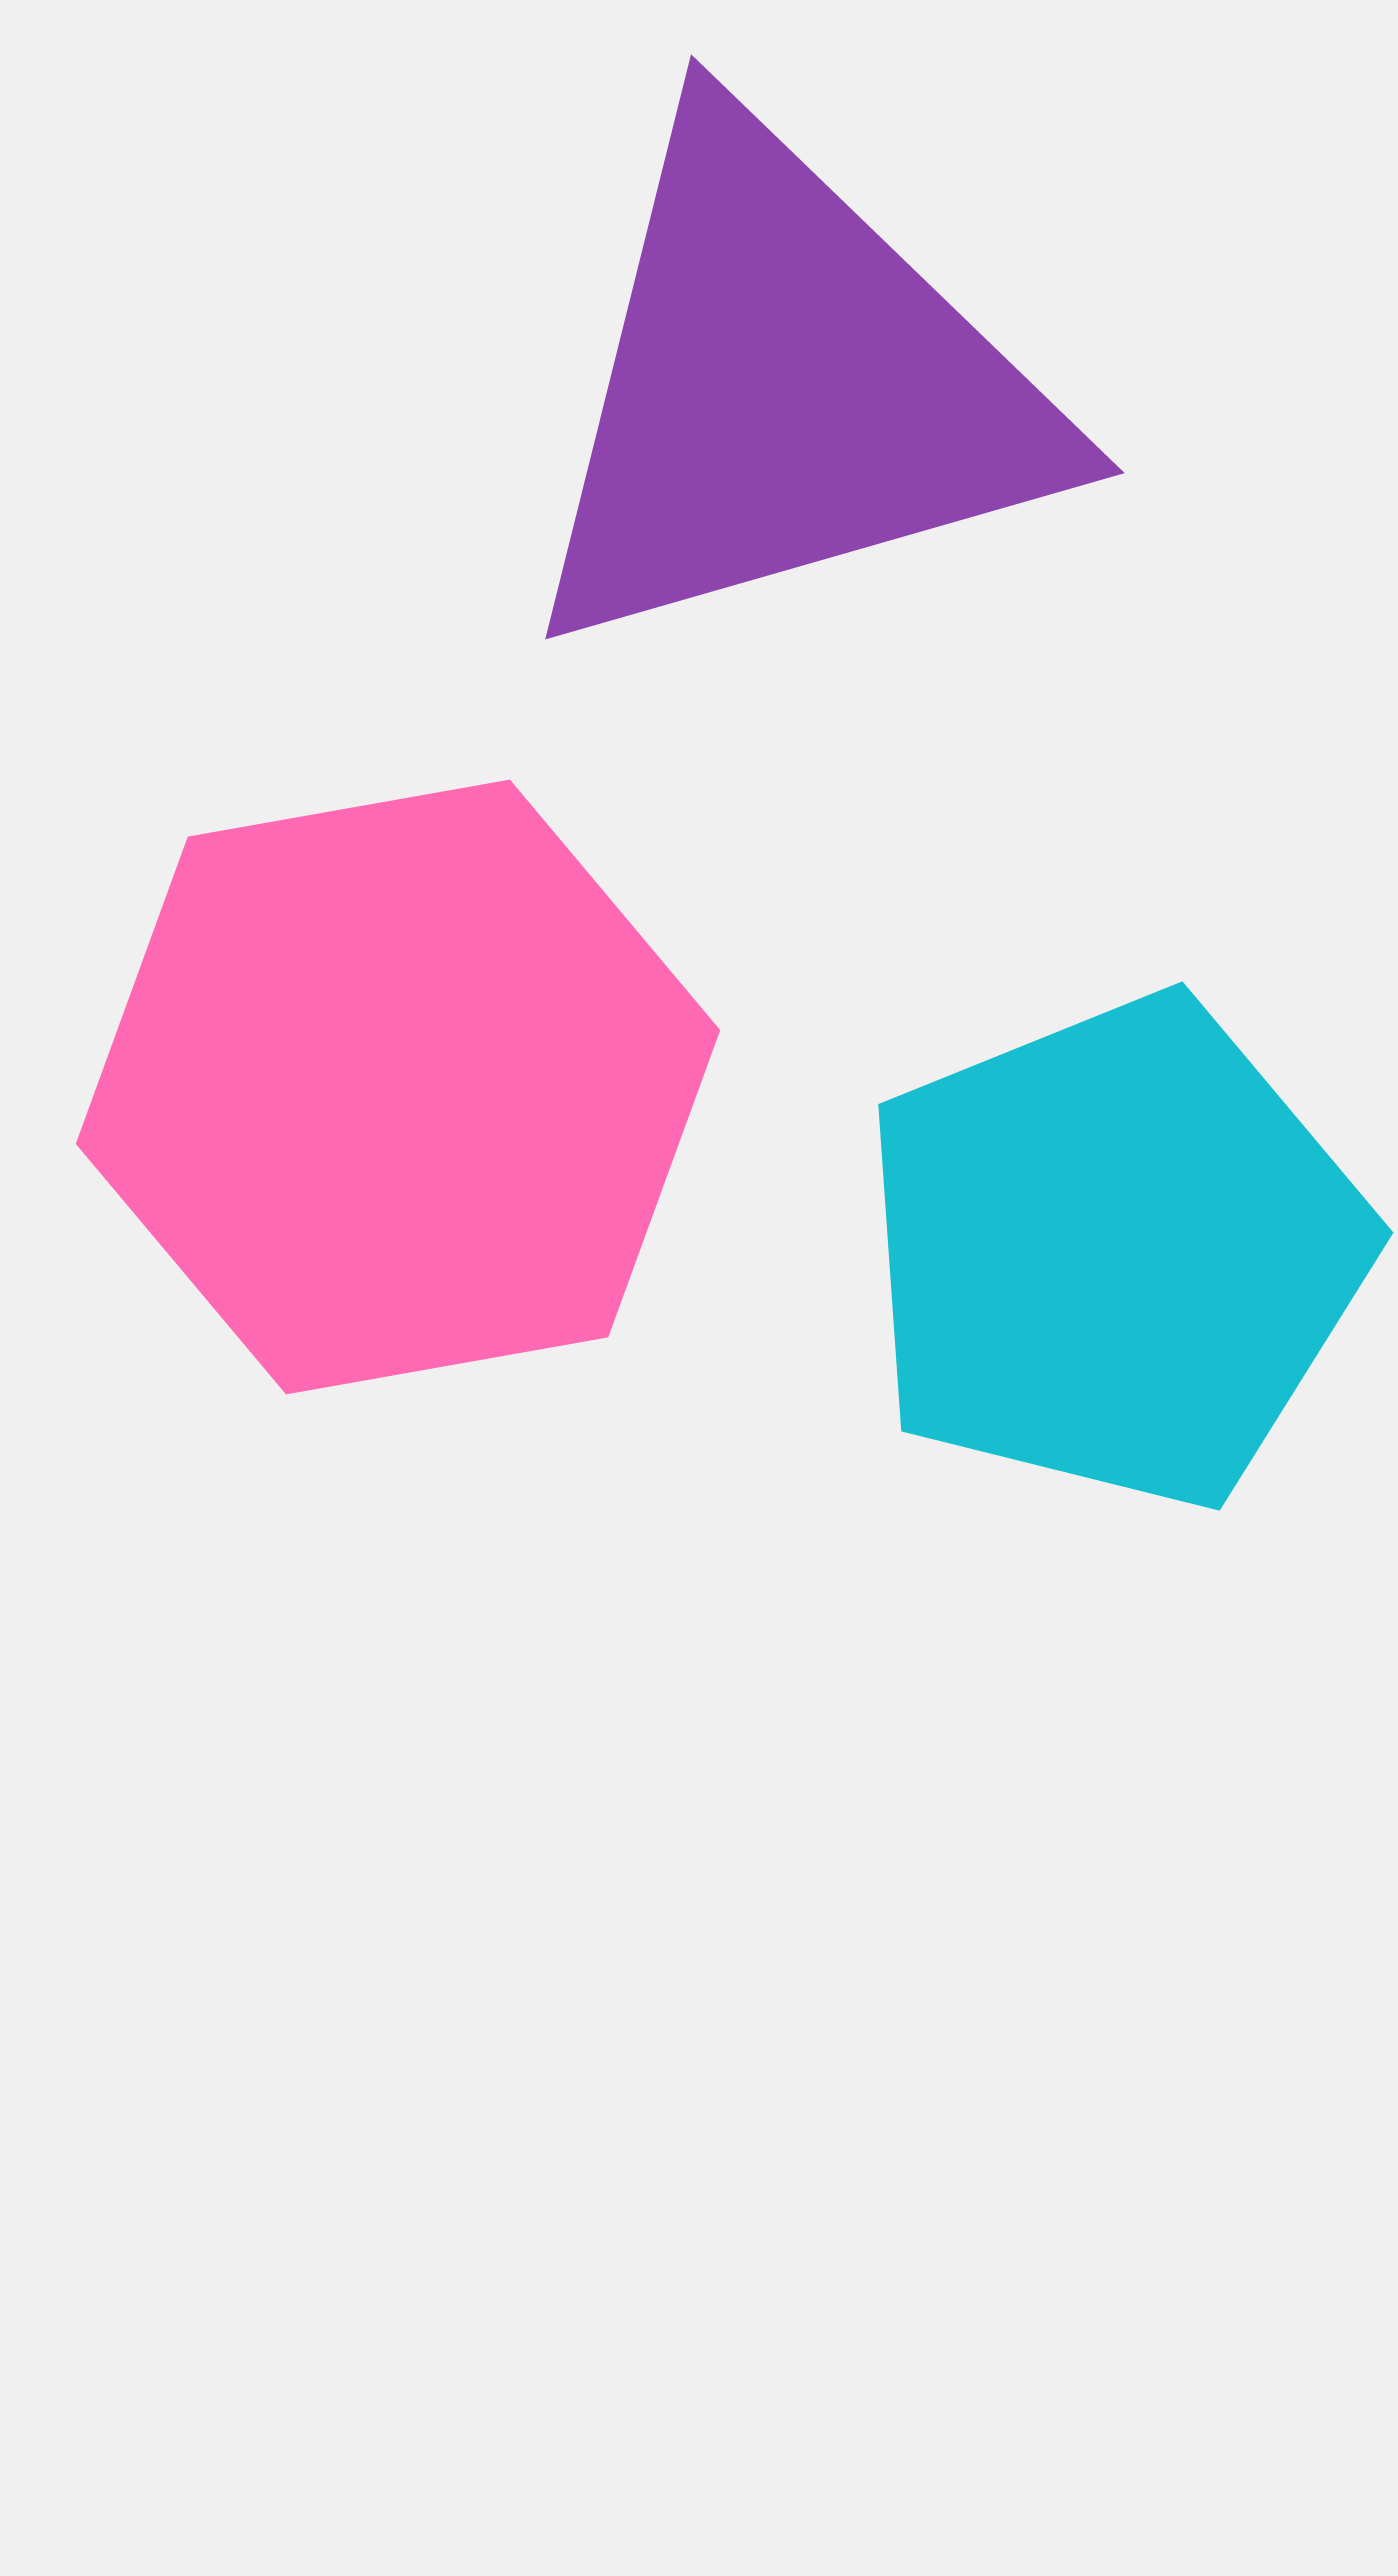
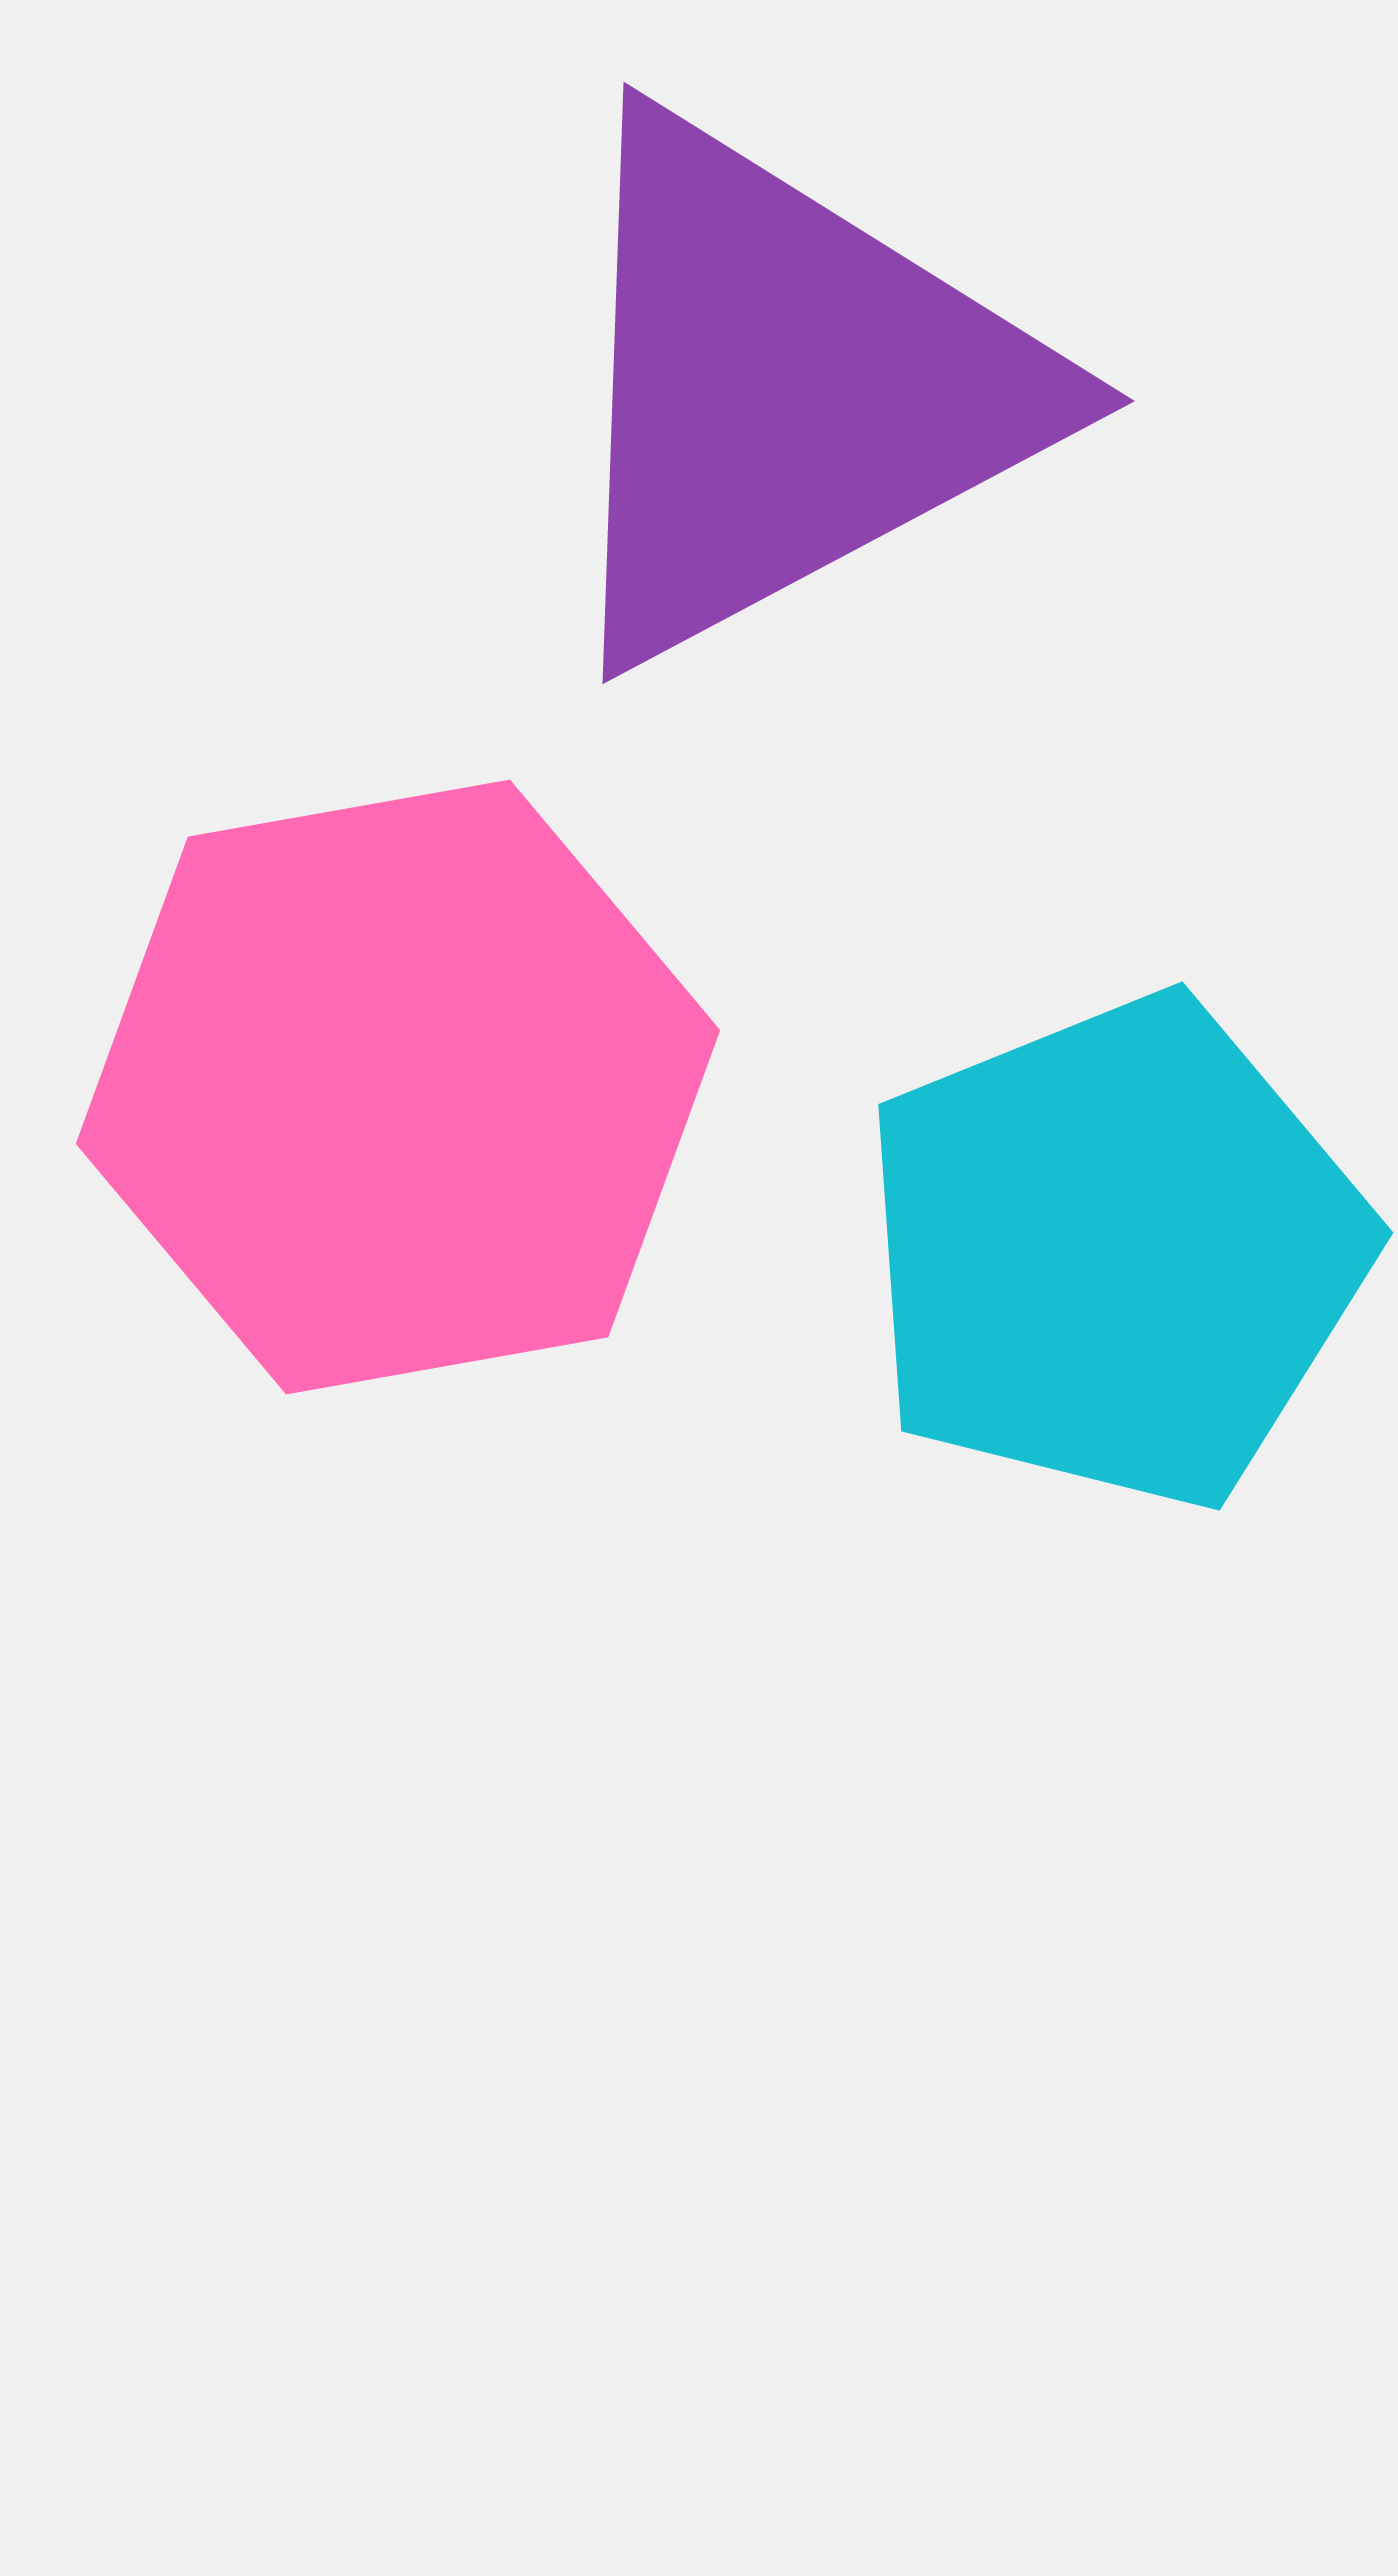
purple triangle: rotated 12 degrees counterclockwise
